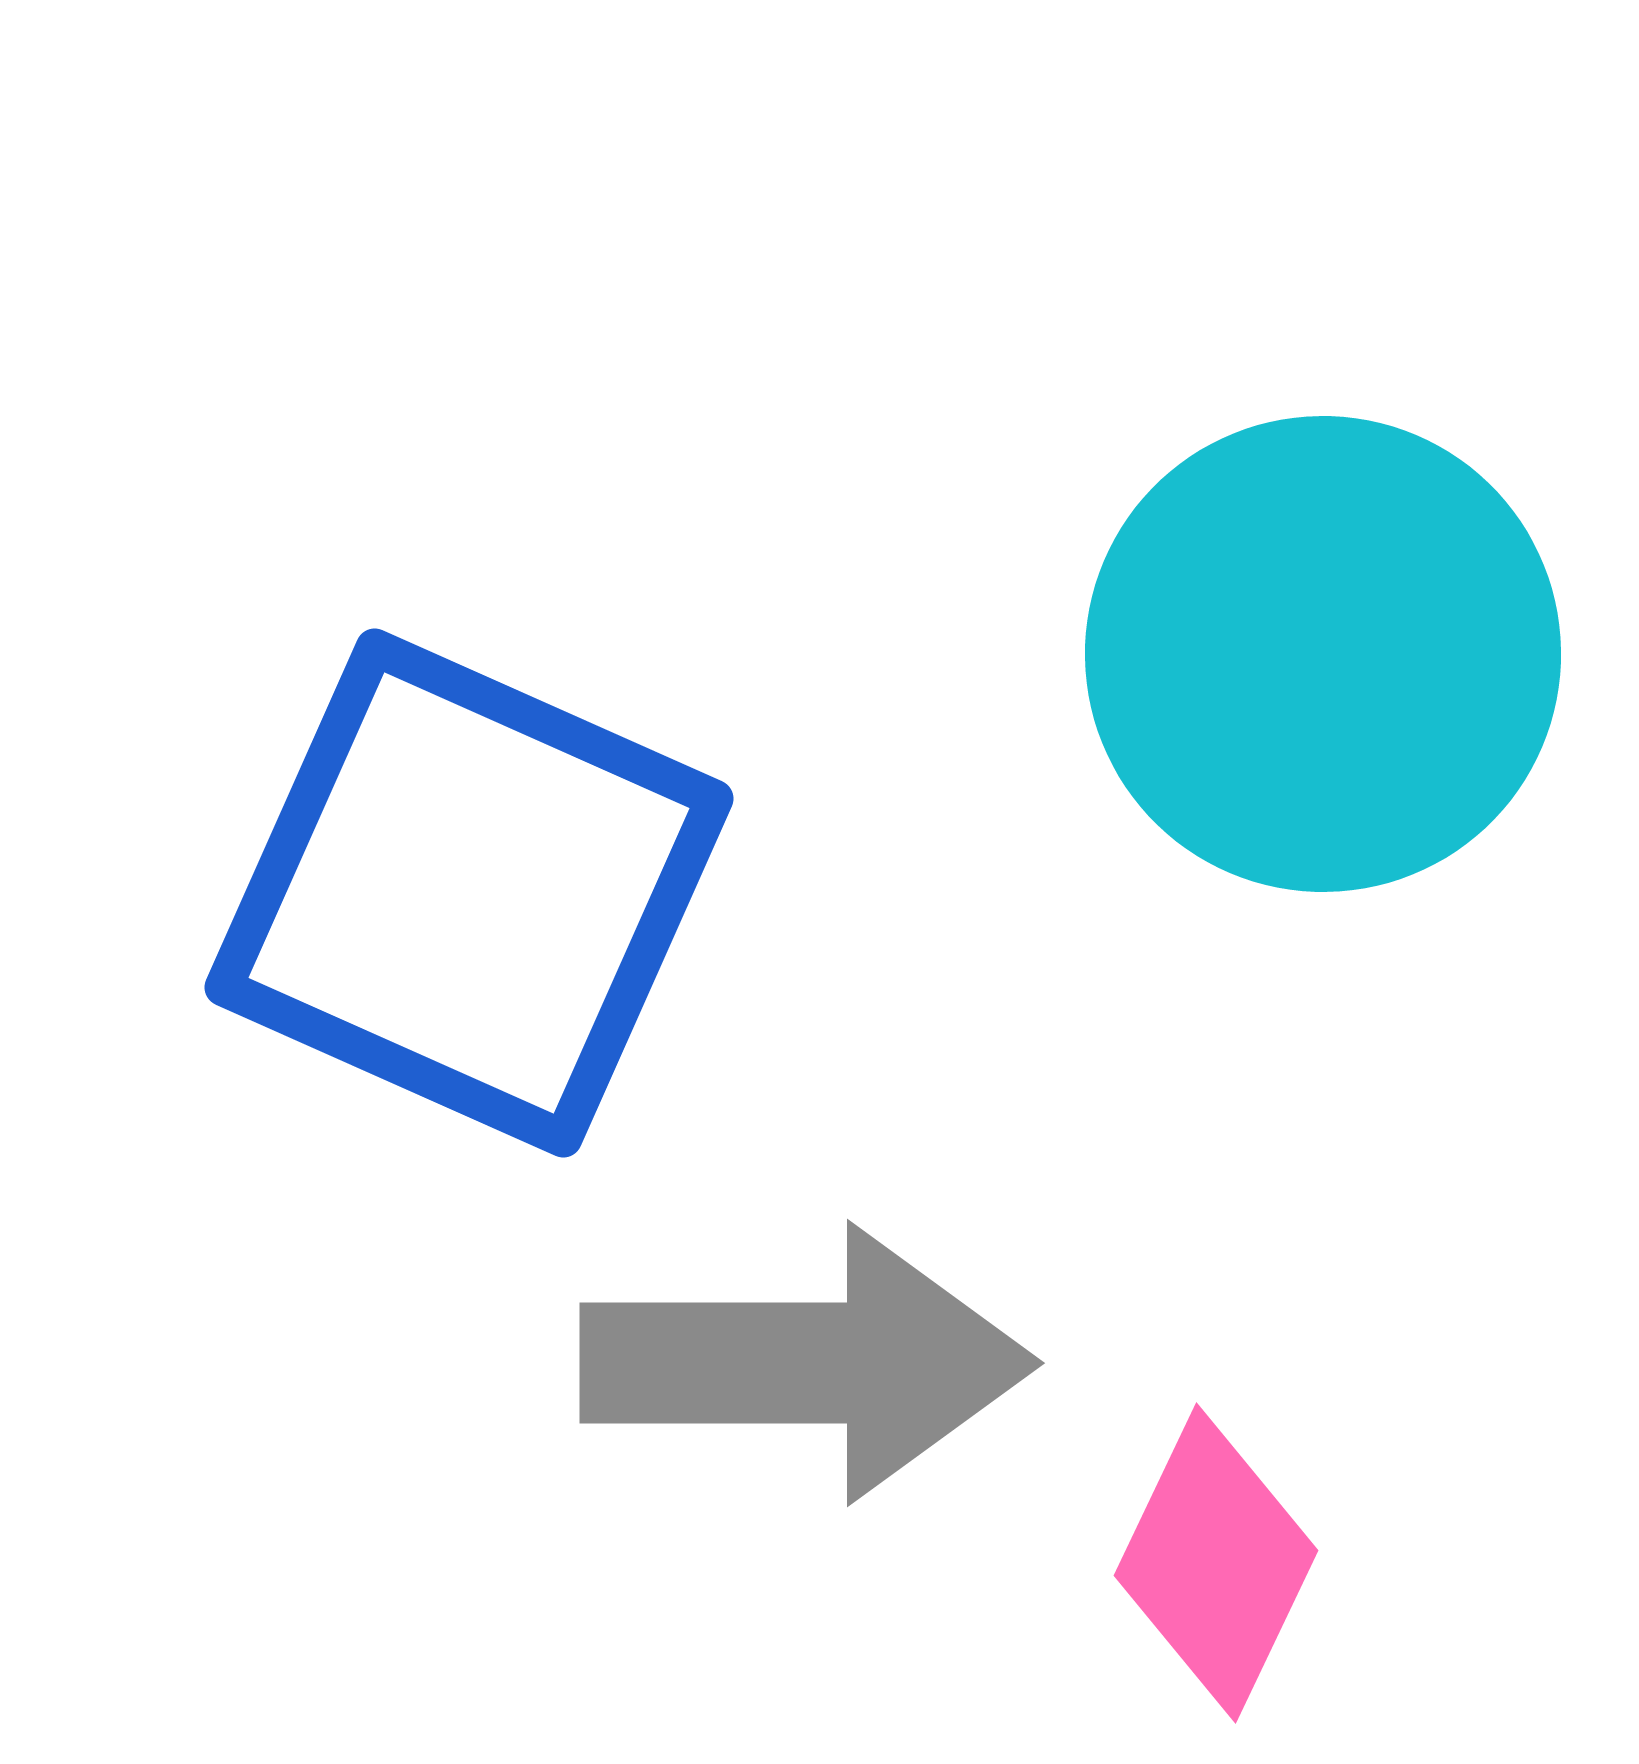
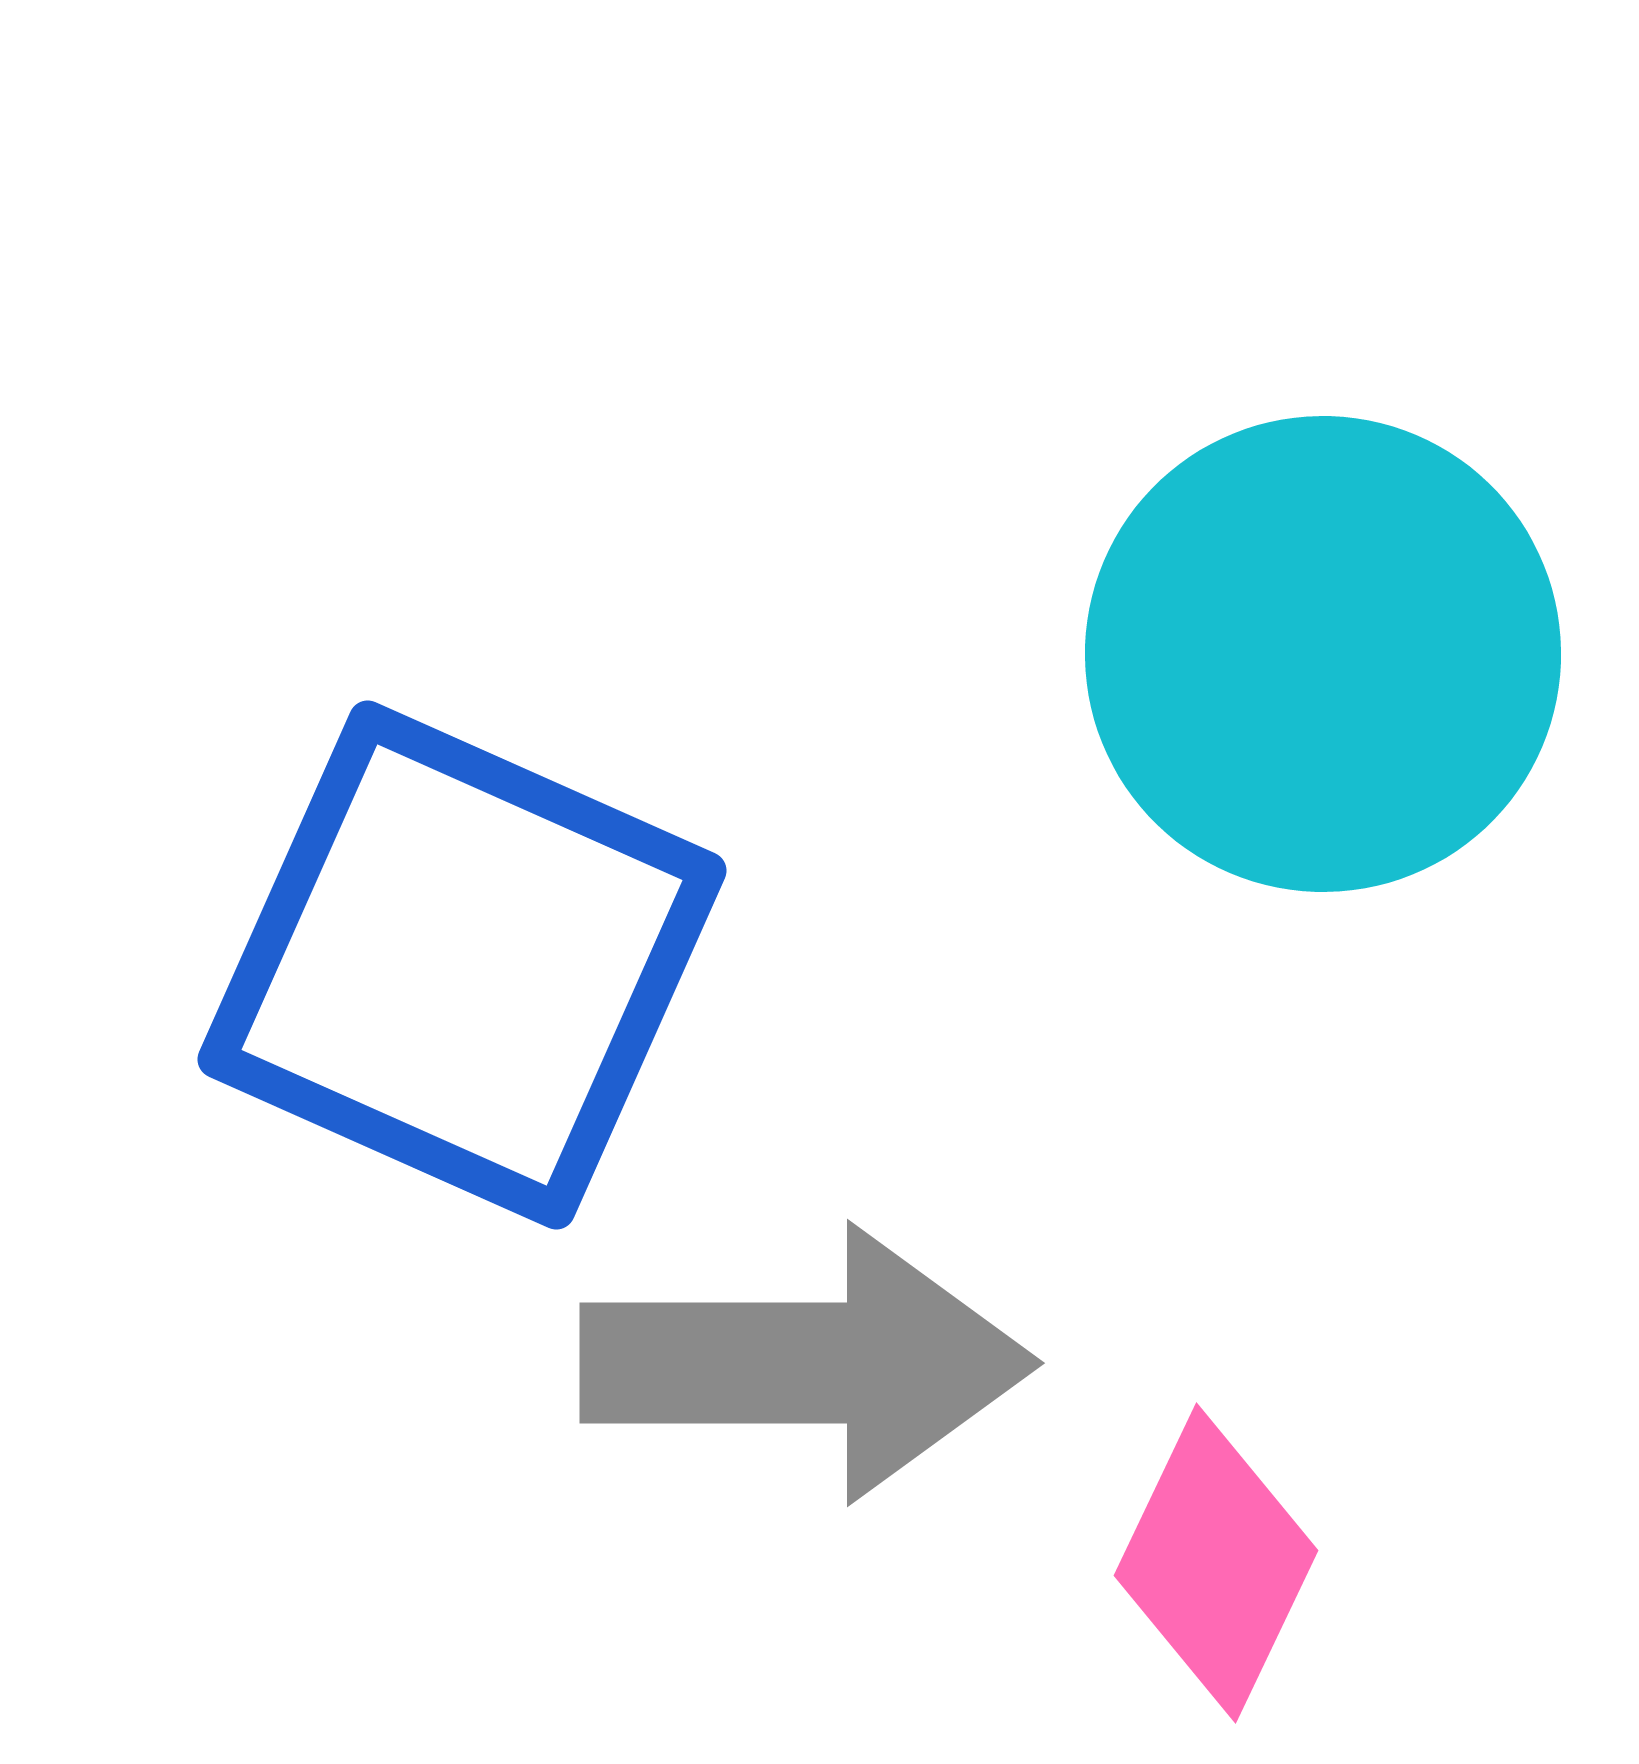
blue square: moved 7 px left, 72 px down
